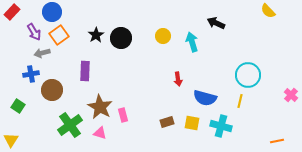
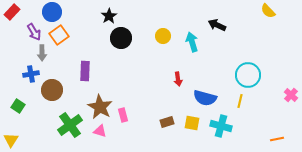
black arrow: moved 1 px right, 2 px down
black star: moved 13 px right, 19 px up
gray arrow: rotated 77 degrees counterclockwise
pink triangle: moved 2 px up
orange line: moved 2 px up
